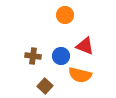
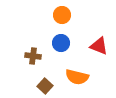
orange circle: moved 3 px left
red triangle: moved 14 px right
blue circle: moved 13 px up
orange semicircle: moved 3 px left, 2 px down
